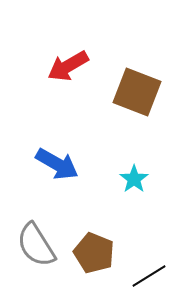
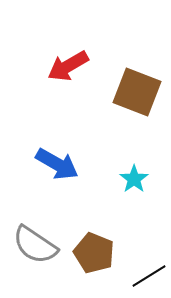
gray semicircle: moved 1 px left; rotated 24 degrees counterclockwise
